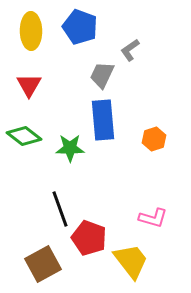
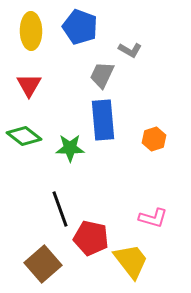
gray L-shape: rotated 115 degrees counterclockwise
red pentagon: moved 2 px right; rotated 8 degrees counterclockwise
brown square: rotated 12 degrees counterclockwise
